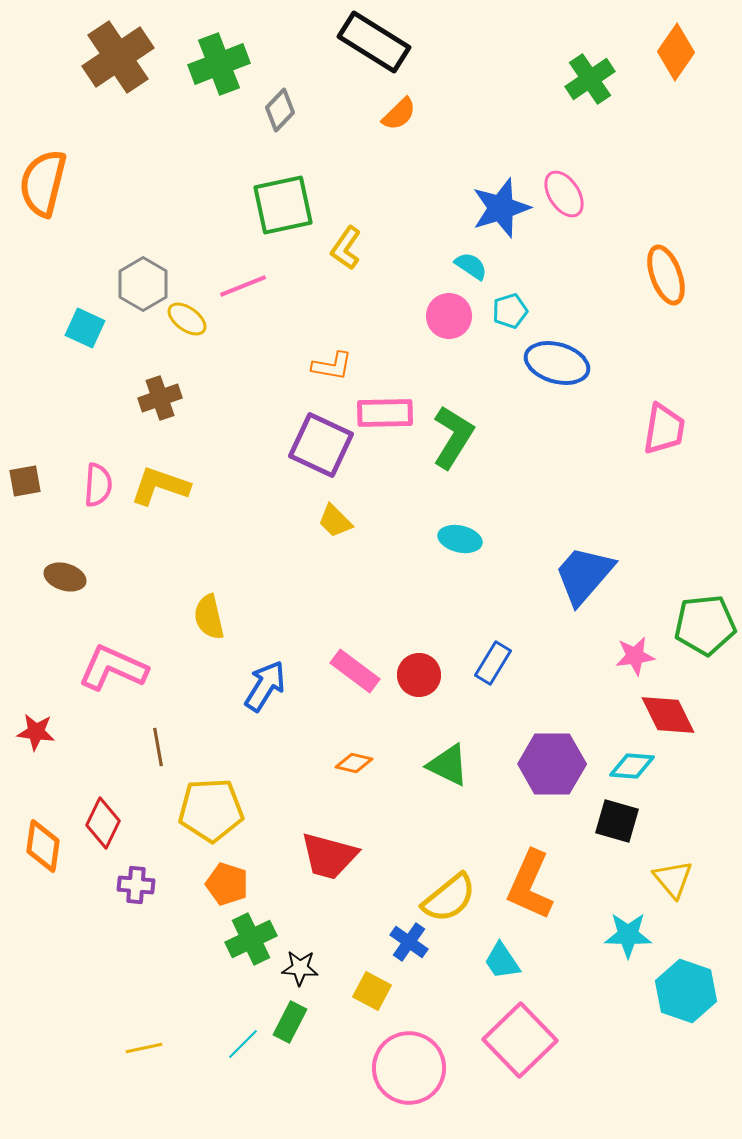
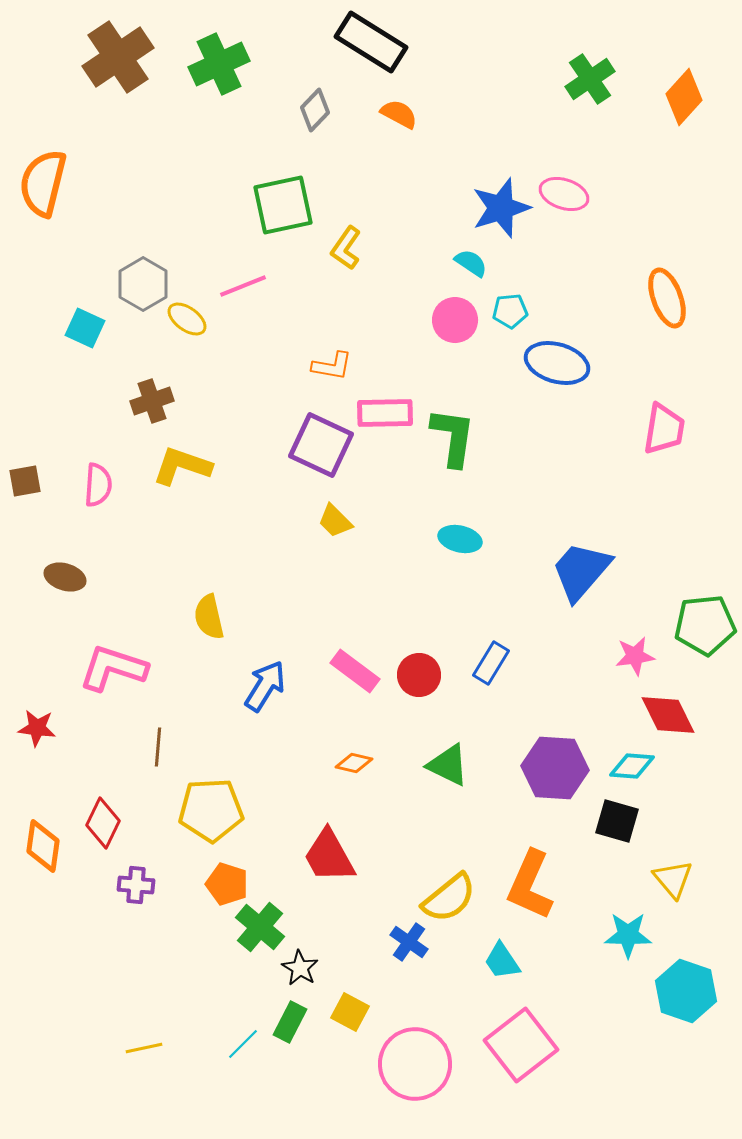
black rectangle at (374, 42): moved 3 px left
orange diamond at (676, 52): moved 8 px right, 45 px down; rotated 8 degrees clockwise
green cross at (219, 64): rotated 4 degrees counterclockwise
gray diamond at (280, 110): moved 35 px right
orange semicircle at (399, 114): rotated 108 degrees counterclockwise
pink ellipse at (564, 194): rotated 39 degrees counterclockwise
cyan semicircle at (471, 266): moved 3 px up
orange ellipse at (666, 275): moved 1 px right, 23 px down
cyan pentagon at (510, 311): rotated 12 degrees clockwise
pink circle at (449, 316): moved 6 px right, 4 px down
brown cross at (160, 398): moved 8 px left, 3 px down
green L-shape at (453, 437): rotated 24 degrees counterclockwise
yellow L-shape at (160, 486): moved 22 px right, 20 px up
blue trapezoid at (584, 575): moved 3 px left, 4 px up
blue rectangle at (493, 663): moved 2 px left
pink L-shape at (113, 668): rotated 6 degrees counterclockwise
red star at (36, 732): moved 1 px right, 4 px up
brown line at (158, 747): rotated 15 degrees clockwise
purple hexagon at (552, 764): moved 3 px right, 4 px down; rotated 4 degrees clockwise
red trapezoid at (329, 856): rotated 46 degrees clockwise
green cross at (251, 939): moved 9 px right, 12 px up; rotated 24 degrees counterclockwise
black star at (300, 968): rotated 27 degrees clockwise
yellow square at (372, 991): moved 22 px left, 21 px down
pink square at (520, 1040): moved 1 px right, 5 px down; rotated 6 degrees clockwise
pink circle at (409, 1068): moved 6 px right, 4 px up
